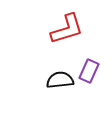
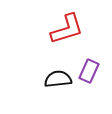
black semicircle: moved 2 px left, 1 px up
